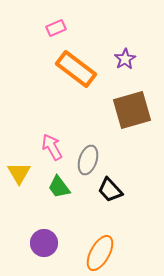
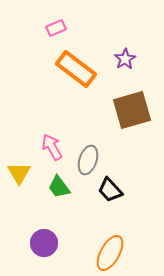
orange ellipse: moved 10 px right
